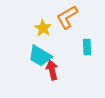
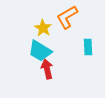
cyan rectangle: moved 1 px right
cyan trapezoid: moved 5 px up
red arrow: moved 5 px left, 1 px up
